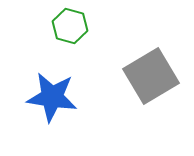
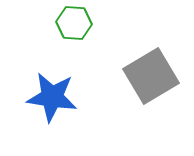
green hexagon: moved 4 px right, 3 px up; rotated 12 degrees counterclockwise
